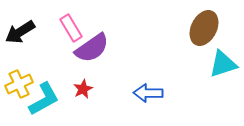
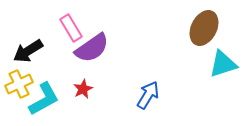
black arrow: moved 8 px right, 19 px down
blue arrow: moved 2 px down; rotated 120 degrees clockwise
